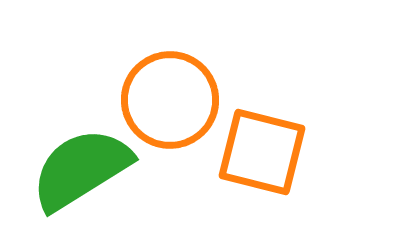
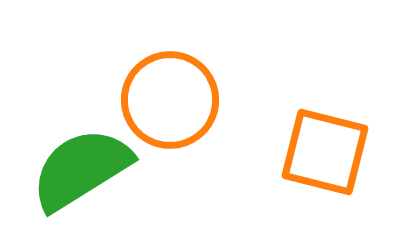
orange square: moved 63 px right
